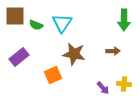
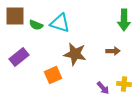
cyan triangle: moved 2 px left; rotated 45 degrees counterclockwise
brown star: moved 1 px right
